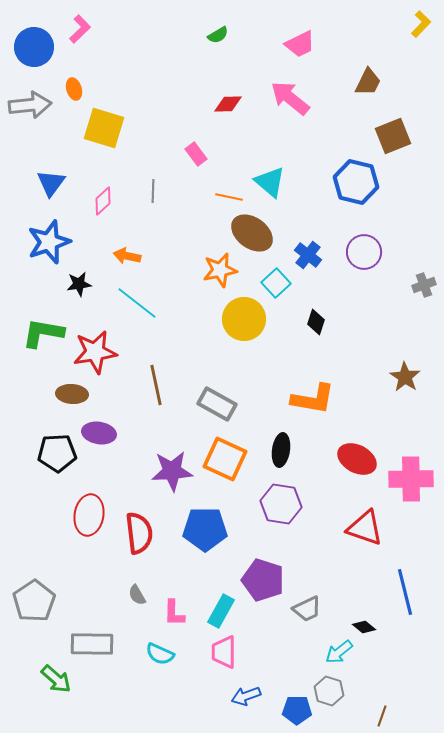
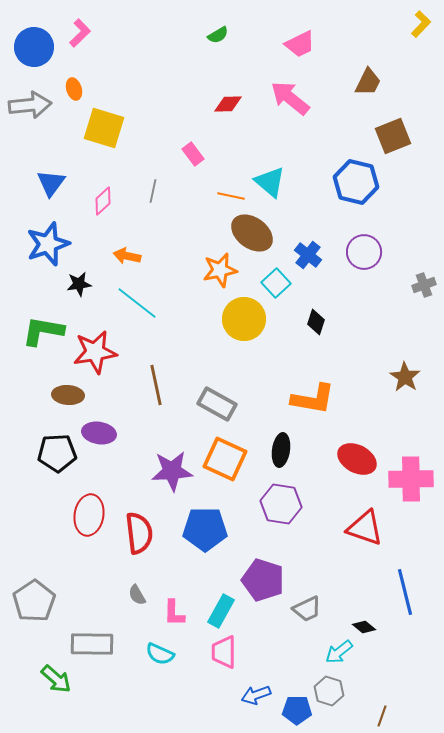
pink L-shape at (80, 29): moved 4 px down
pink rectangle at (196, 154): moved 3 px left
gray line at (153, 191): rotated 10 degrees clockwise
orange line at (229, 197): moved 2 px right, 1 px up
blue star at (49, 242): moved 1 px left, 2 px down
green L-shape at (43, 333): moved 2 px up
brown ellipse at (72, 394): moved 4 px left, 1 px down
blue arrow at (246, 696): moved 10 px right, 1 px up
